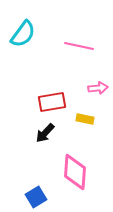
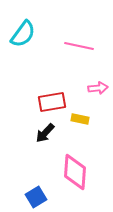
yellow rectangle: moved 5 px left
